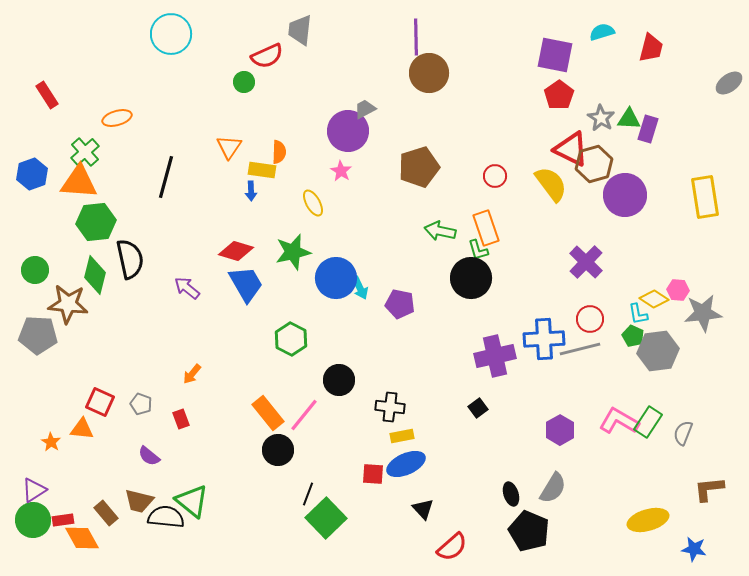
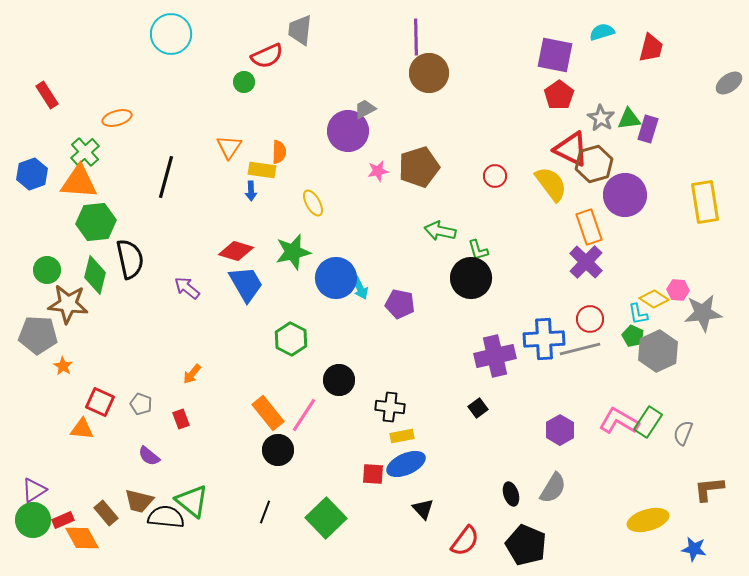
green triangle at (629, 119): rotated 10 degrees counterclockwise
pink star at (341, 171): moved 37 px right; rotated 30 degrees clockwise
yellow rectangle at (705, 197): moved 5 px down
orange rectangle at (486, 228): moved 103 px right, 1 px up
green circle at (35, 270): moved 12 px right
gray hexagon at (658, 351): rotated 18 degrees counterclockwise
pink line at (304, 415): rotated 6 degrees counterclockwise
orange star at (51, 442): moved 12 px right, 76 px up
black line at (308, 494): moved 43 px left, 18 px down
red rectangle at (63, 520): rotated 15 degrees counterclockwise
black pentagon at (529, 531): moved 3 px left, 14 px down
red semicircle at (452, 547): moved 13 px right, 6 px up; rotated 12 degrees counterclockwise
